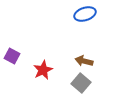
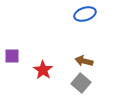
purple square: rotated 28 degrees counterclockwise
red star: rotated 12 degrees counterclockwise
